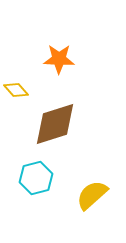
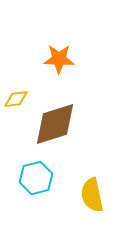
yellow diamond: moved 9 px down; rotated 55 degrees counterclockwise
yellow semicircle: rotated 60 degrees counterclockwise
